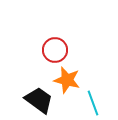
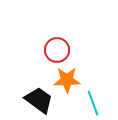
red circle: moved 2 px right
orange star: rotated 16 degrees counterclockwise
